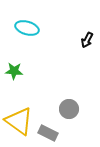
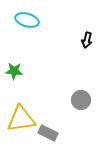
cyan ellipse: moved 8 px up
black arrow: rotated 14 degrees counterclockwise
gray circle: moved 12 px right, 9 px up
yellow triangle: moved 2 px right, 2 px up; rotated 44 degrees counterclockwise
